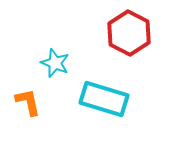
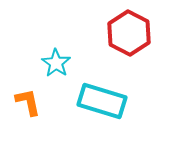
cyan star: moved 1 px right; rotated 12 degrees clockwise
cyan rectangle: moved 2 px left, 2 px down
